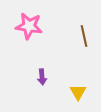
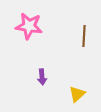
brown line: rotated 15 degrees clockwise
yellow triangle: moved 1 px left, 2 px down; rotated 18 degrees clockwise
